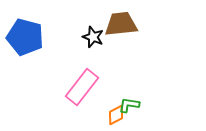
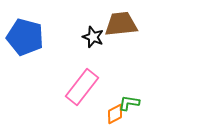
green L-shape: moved 2 px up
orange diamond: moved 1 px left, 1 px up
